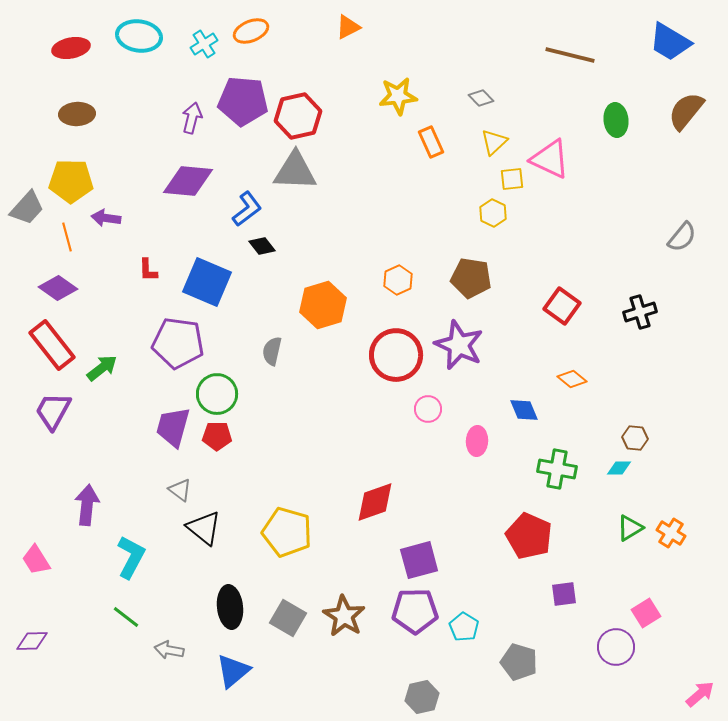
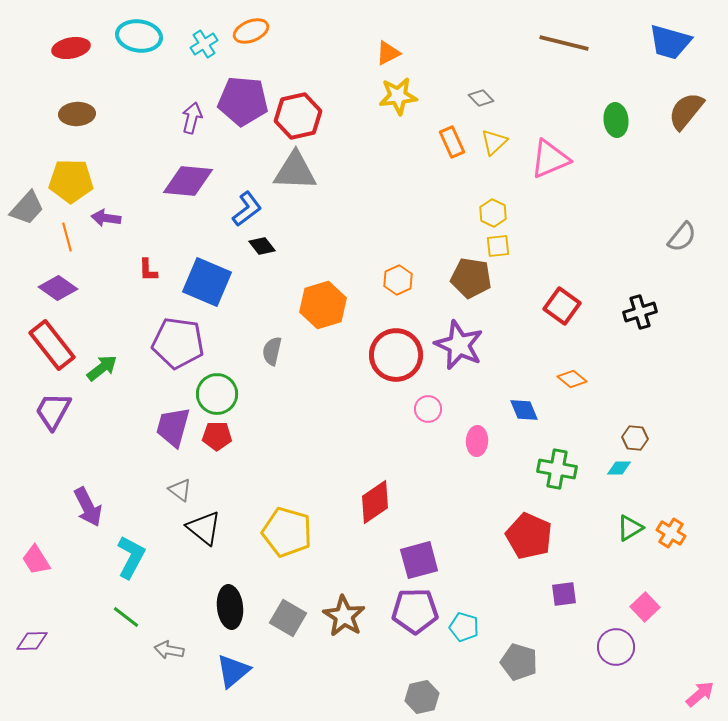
orange triangle at (348, 27): moved 40 px right, 26 px down
blue trapezoid at (670, 42): rotated 15 degrees counterclockwise
brown line at (570, 55): moved 6 px left, 12 px up
orange rectangle at (431, 142): moved 21 px right
pink triangle at (550, 159): rotated 48 degrees counterclockwise
yellow square at (512, 179): moved 14 px left, 67 px down
red diamond at (375, 502): rotated 15 degrees counterclockwise
purple arrow at (87, 505): moved 1 px right, 2 px down; rotated 147 degrees clockwise
pink square at (646, 613): moved 1 px left, 6 px up; rotated 12 degrees counterclockwise
cyan pentagon at (464, 627): rotated 16 degrees counterclockwise
